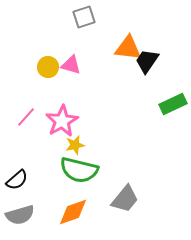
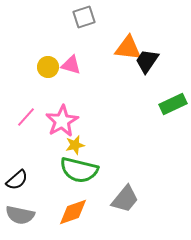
gray semicircle: rotated 28 degrees clockwise
